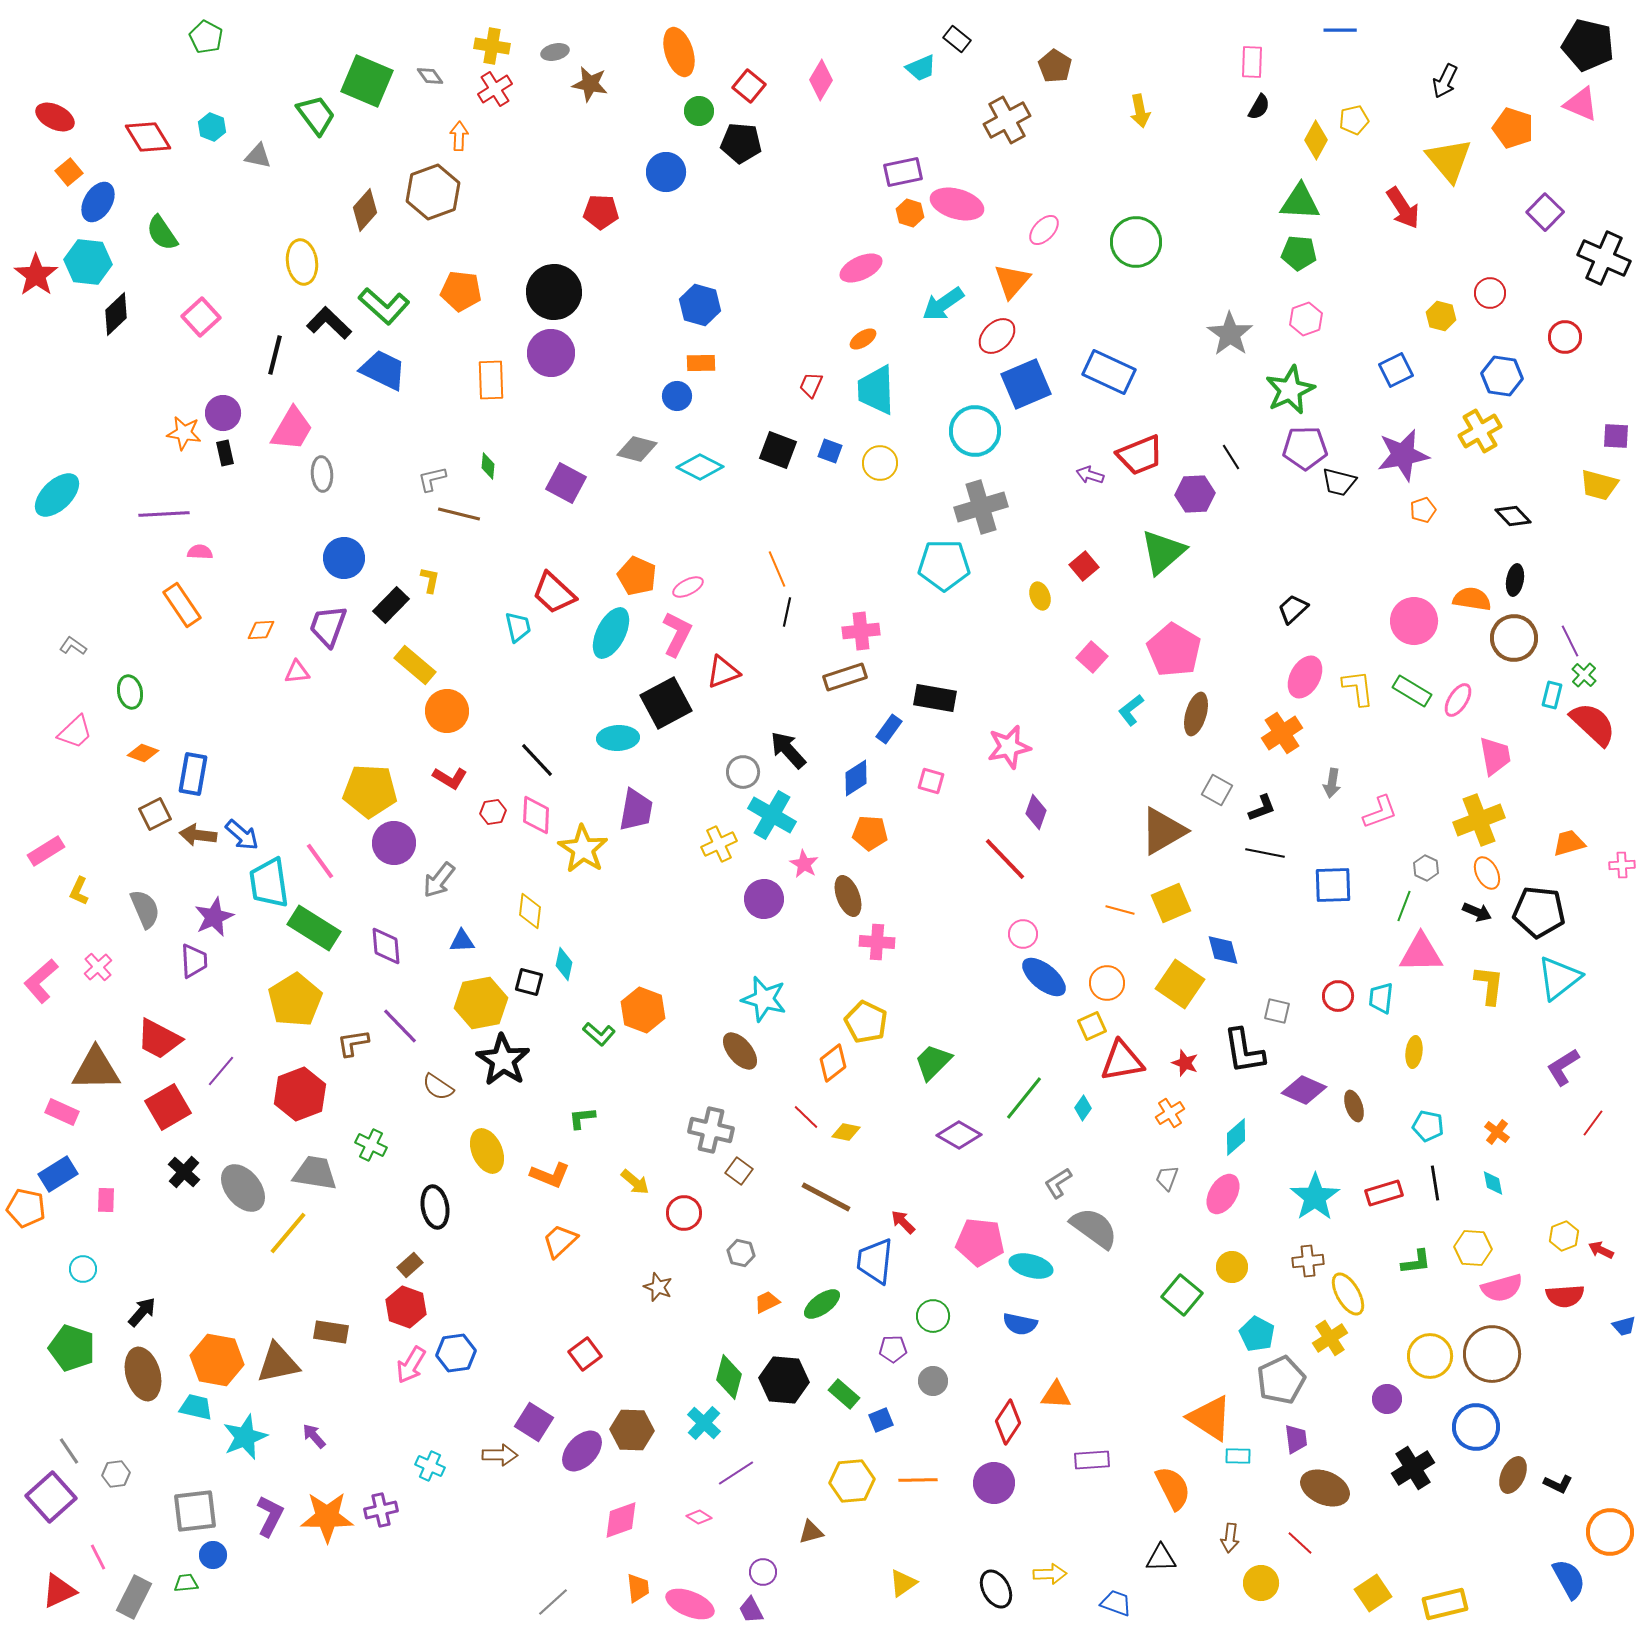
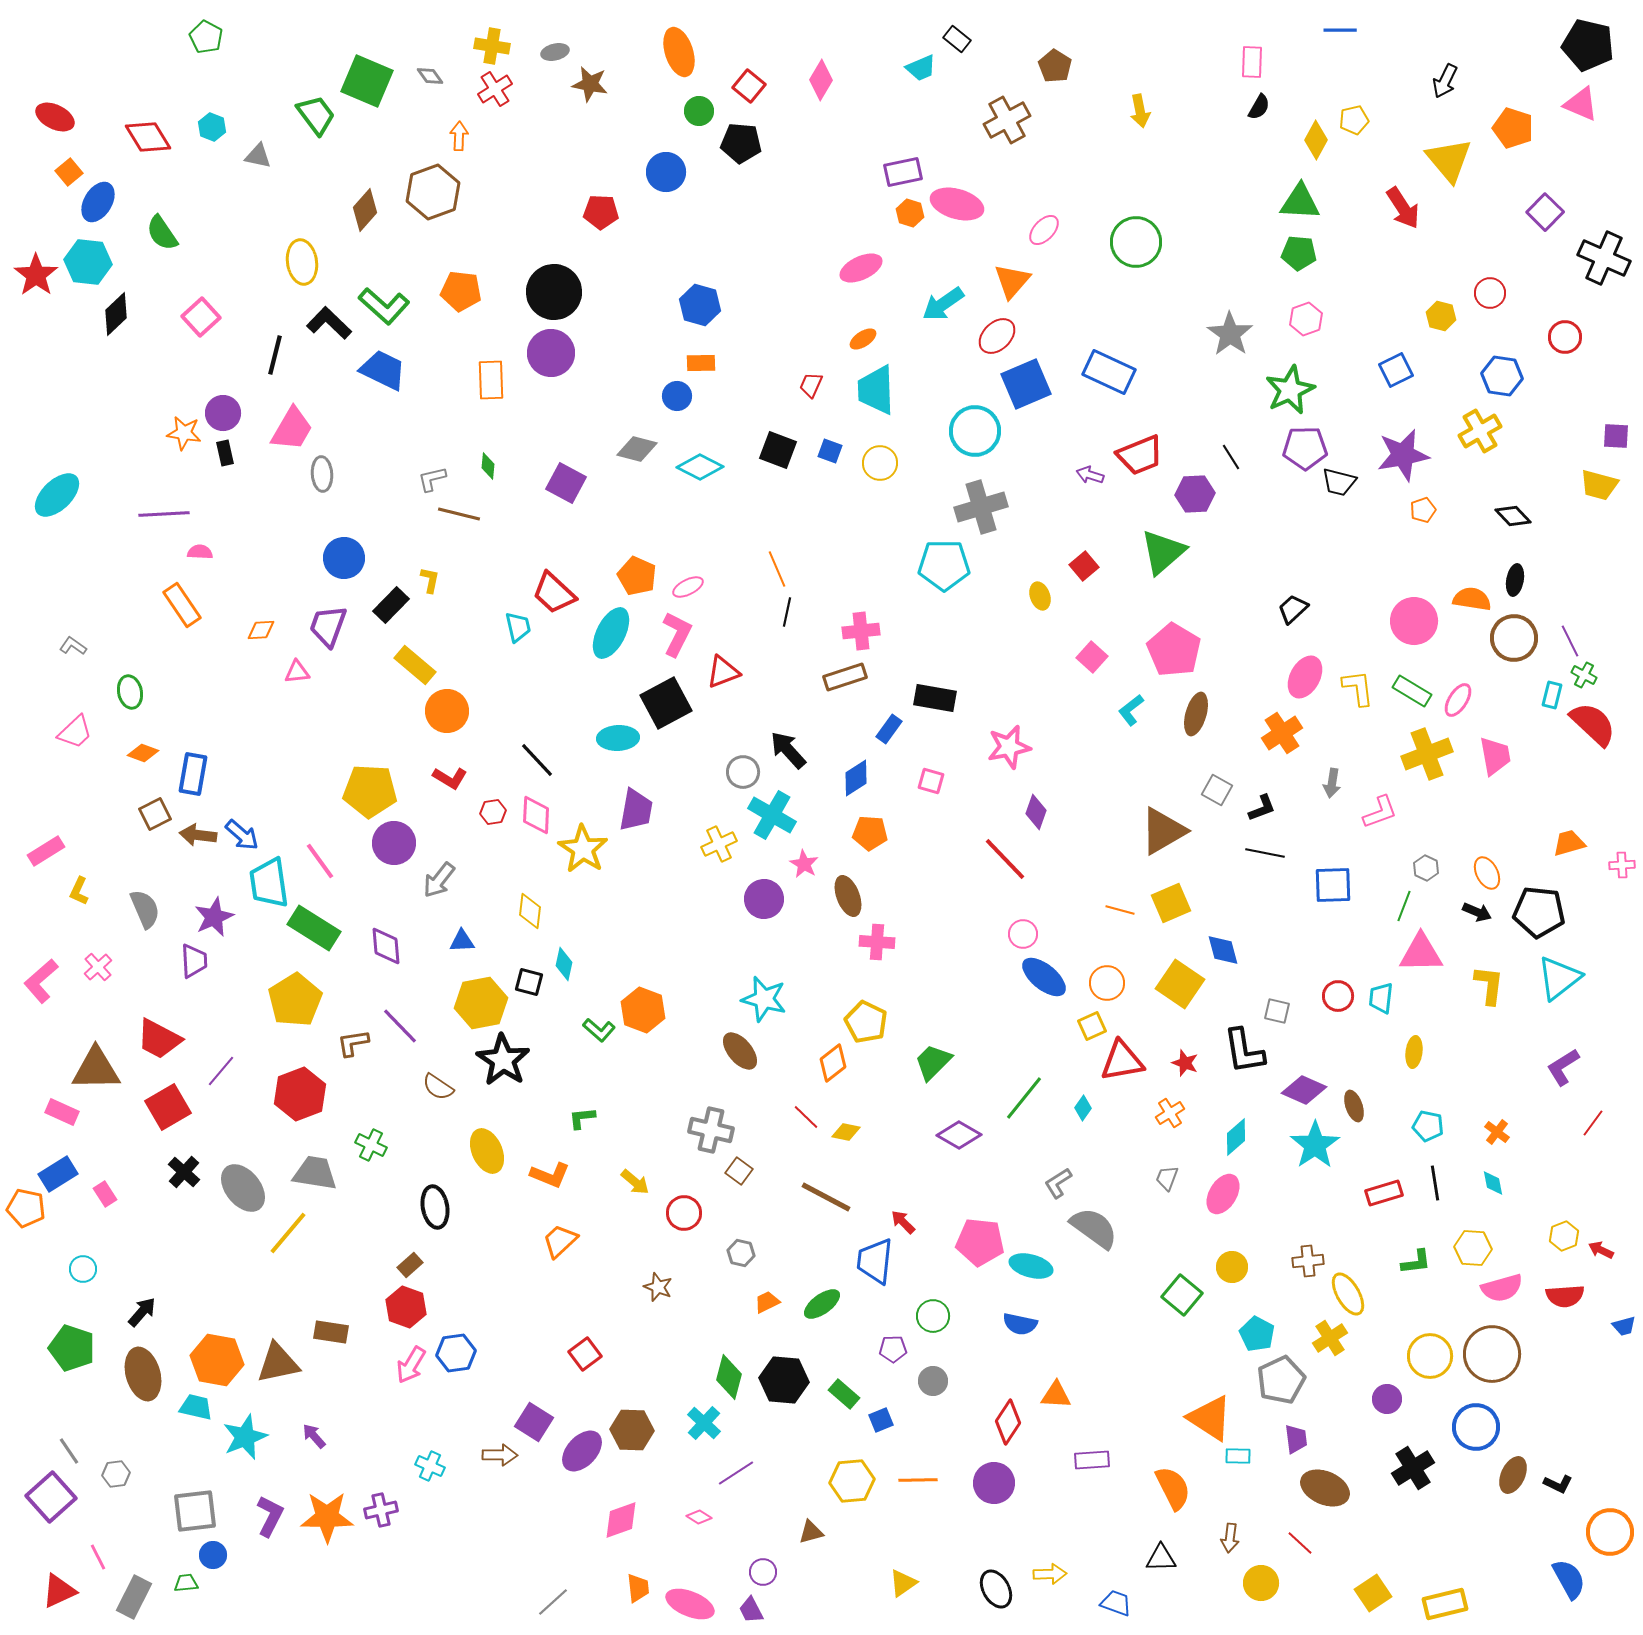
green cross at (1584, 675): rotated 15 degrees counterclockwise
yellow cross at (1479, 820): moved 52 px left, 66 px up
green L-shape at (599, 1034): moved 4 px up
cyan star at (1315, 1197): moved 52 px up
pink rectangle at (106, 1200): moved 1 px left, 6 px up; rotated 35 degrees counterclockwise
